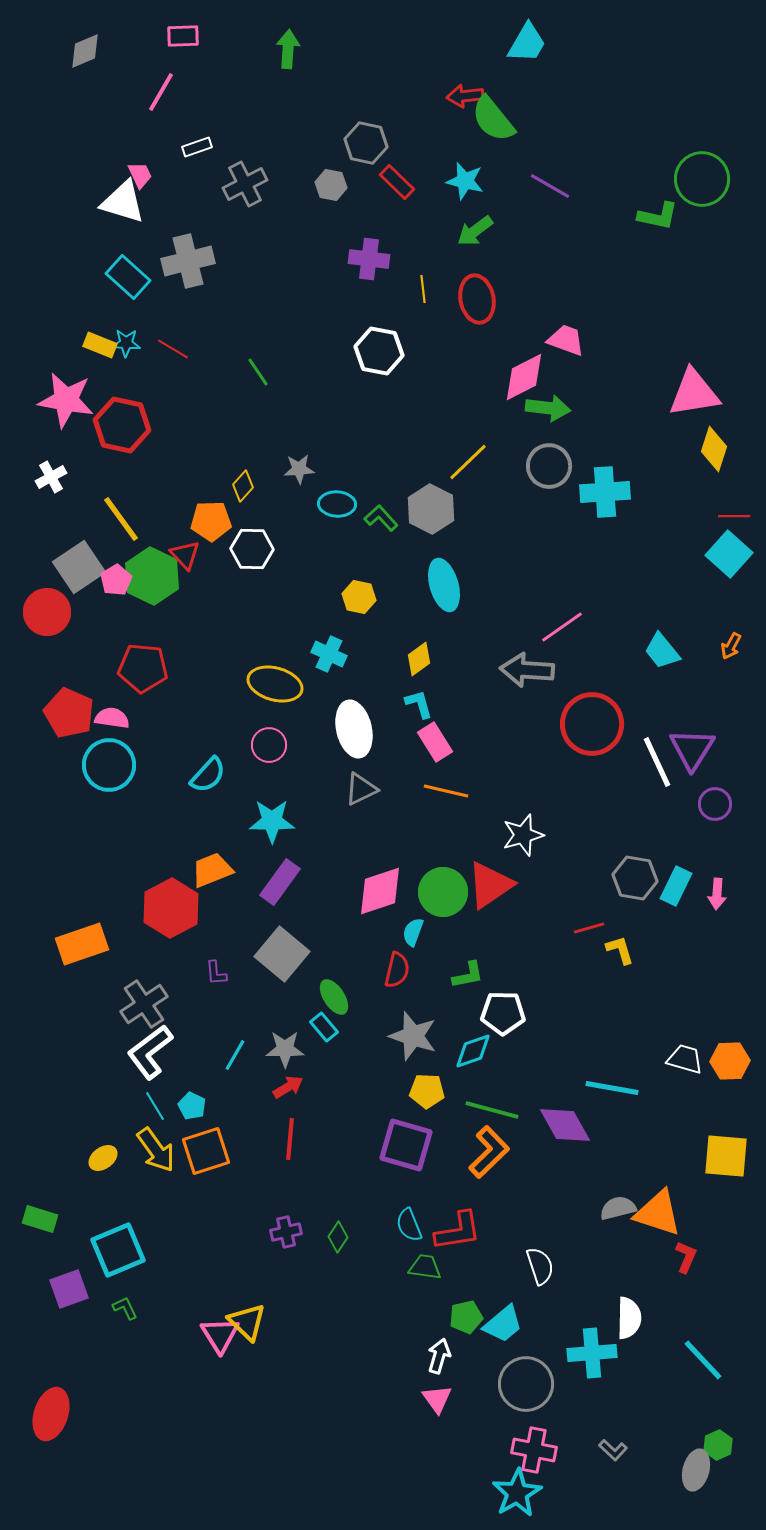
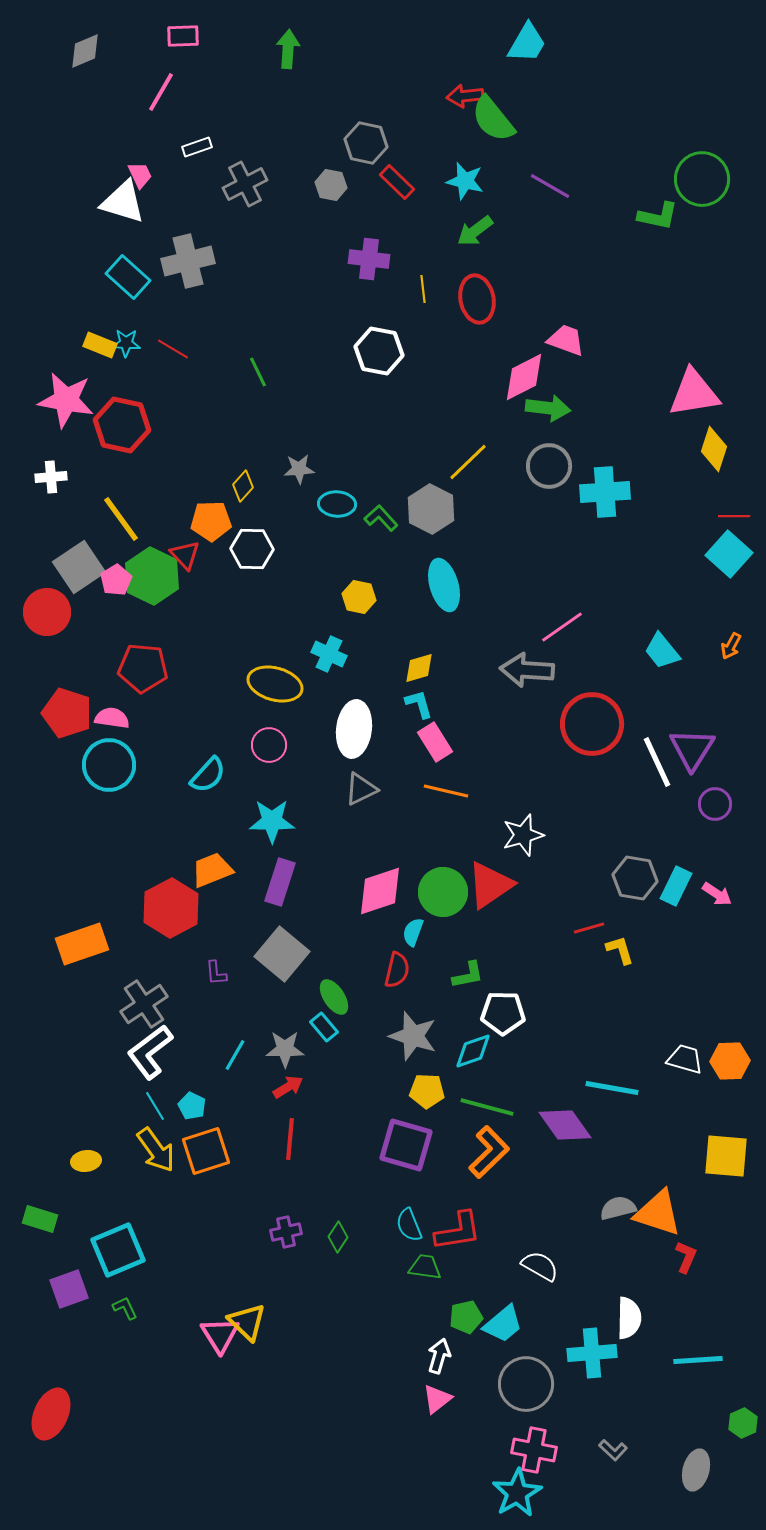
green line at (258, 372): rotated 8 degrees clockwise
white cross at (51, 477): rotated 24 degrees clockwise
yellow diamond at (419, 659): moved 9 px down; rotated 20 degrees clockwise
red pentagon at (69, 713): moved 2 px left; rotated 6 degrees counterclockwise
white ellipse at (354, 729): rotated 20 degrees clockwise
purple rectangle at (280, 882): rotated 18 degrees counterclockwise
pink arrow at (717, 894): rotated 60 degrees counterclockwise
green line at (492, 1110): moved 5 px left, 3 px up
purple diamond at (565, 1125): rotated 6 degrees counterclockwise
yellow ellipse at (103, 1158): moved 17 px left, 3 px down; rotated 28 degrees clockwise
white semicircle at (540, 1266): rotated 42 degrees counterclockwise
cyan line at (703, 1360): moved 5 px left; rotated 51 degrees counterclockwise
pink triangle at (437, 1399): rotated 28 degrees clockwise
red ellipse at (51, 1414): rotated 6 degrees clockwise
green hexagon at (718, 1445): moved 25 px right, 22 px up
